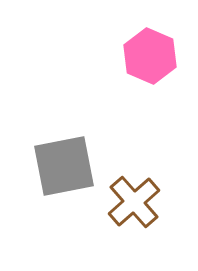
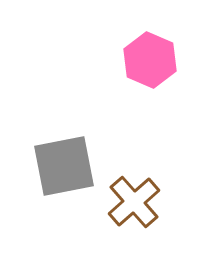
pink hexagon: moved 4 px down
